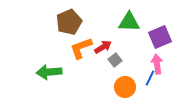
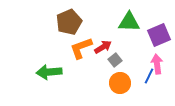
purple square: moved 1 px left, 2 px up
blue line: moved 1 px left, 2 px up
orange circle: moved 5 px left, 4 px up
